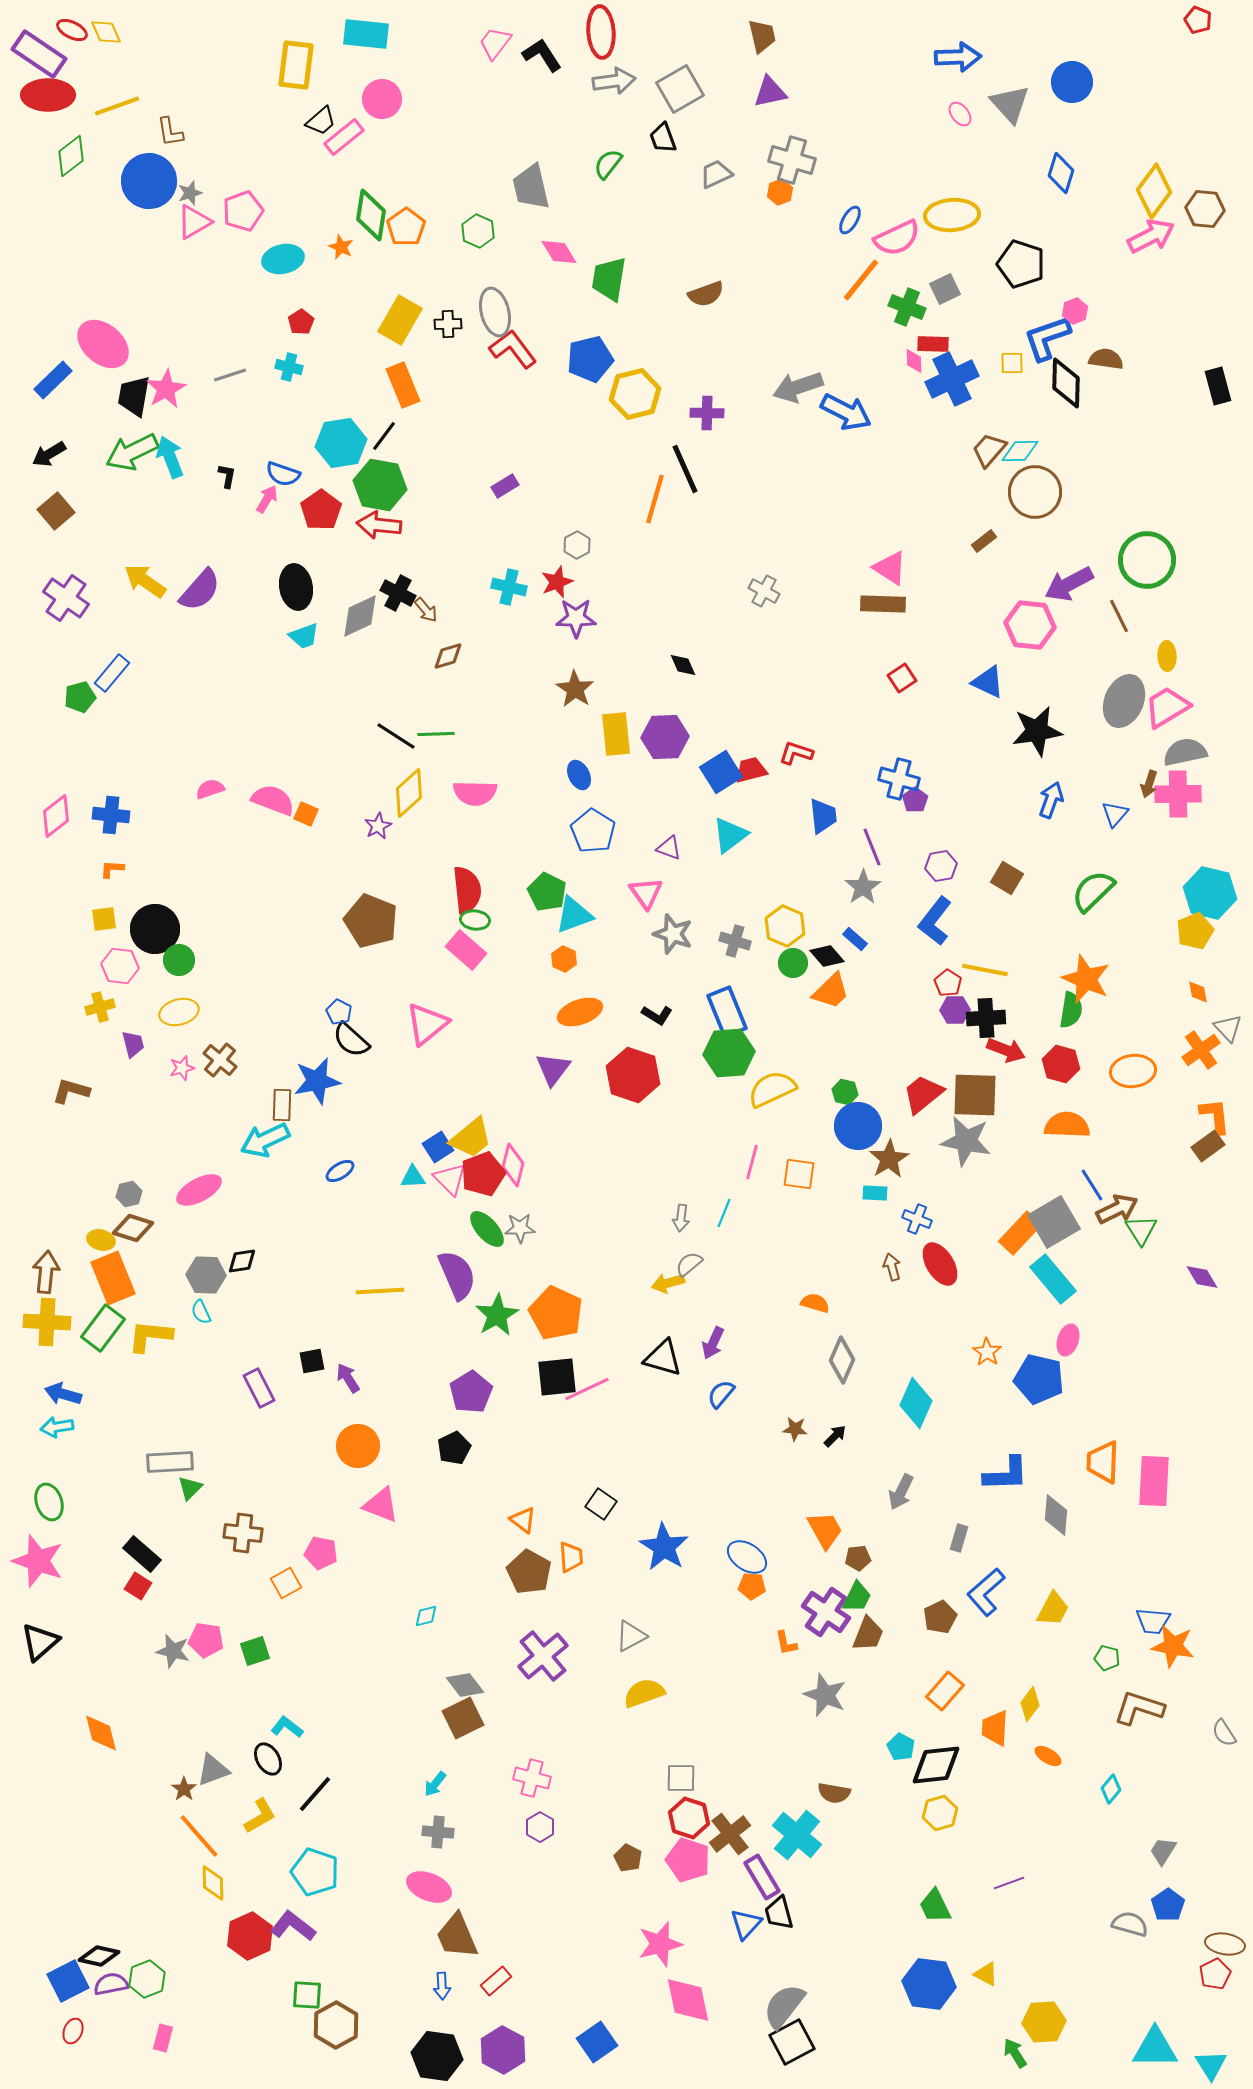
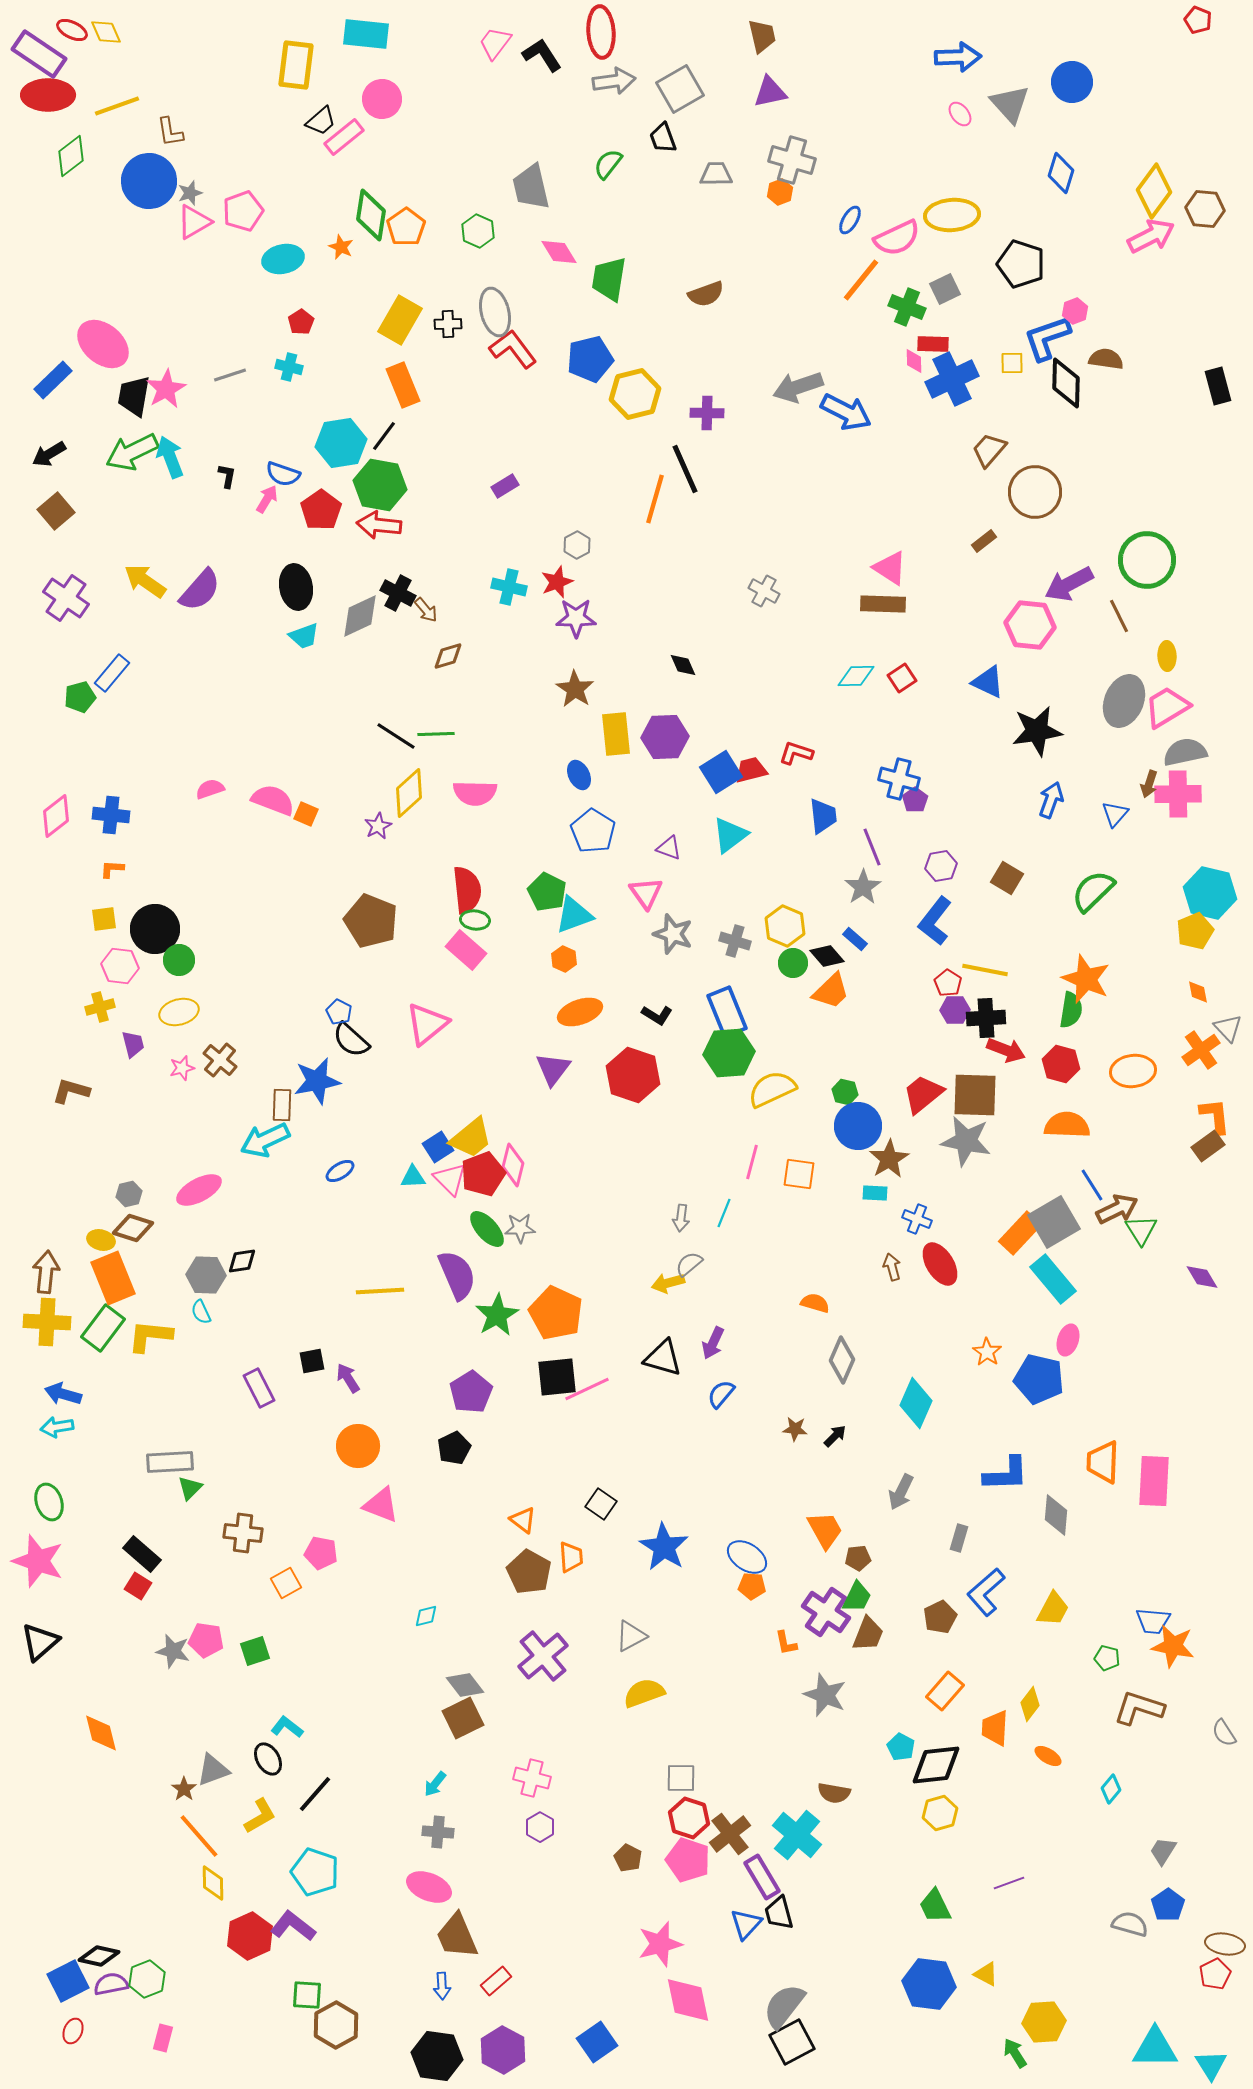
gray trapezoid at (716, 174): rotated 24 degrees clockwise
cyan diamond at (1020, 451): moved 164 px left, 225 px down
